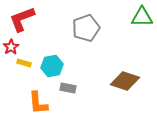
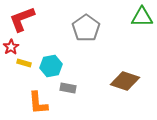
gray pentagon: rotated 16 degrees counterclockwise
cyan hexagon: moved 1 px left
